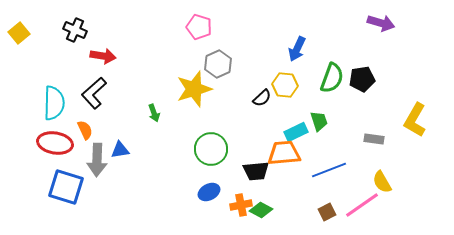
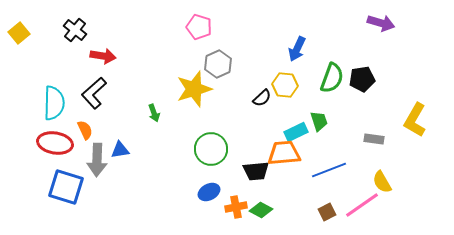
black cross: rotated 15 degrees clockwise
orange cross: moved 5 px left, 2 px down
